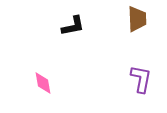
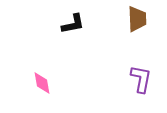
black L-shape: moved 2 px up
pink diamond: moved 1 px left
